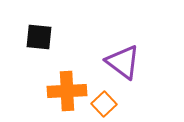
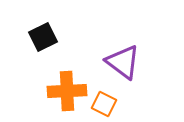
black square: moved 4 px right; rotated 32 degrees counterclockwise
orange square: rotated 20 degrees counterclockwise
